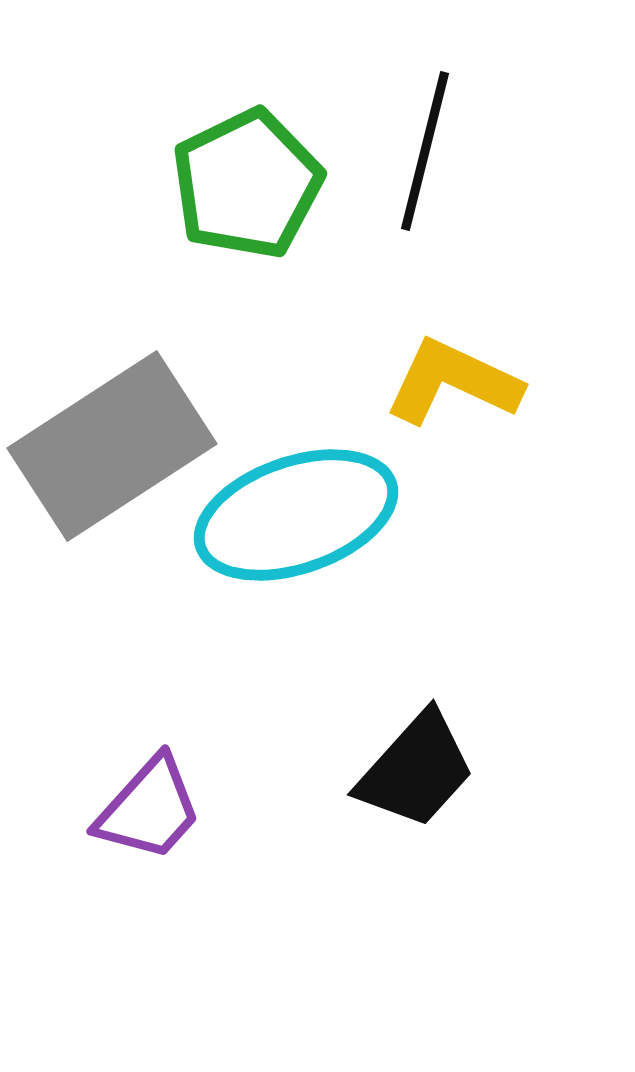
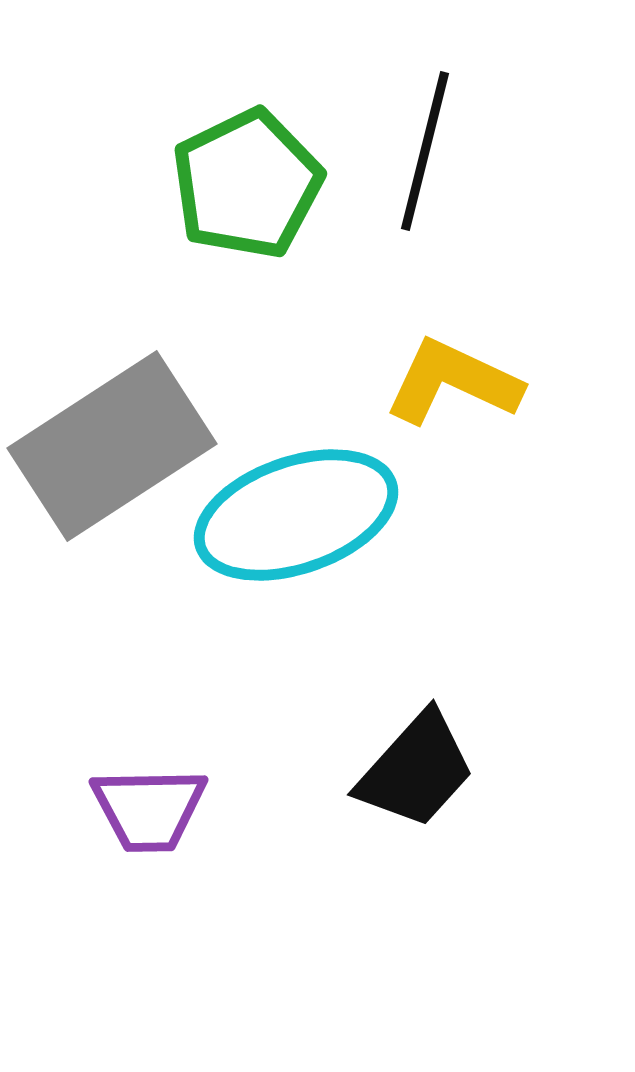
purple trapezoid: rotated 47 degrees clockwise
